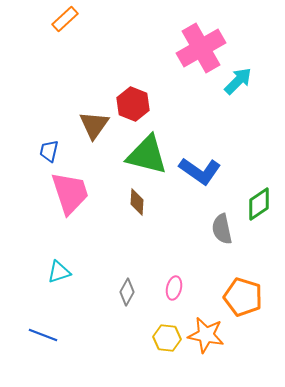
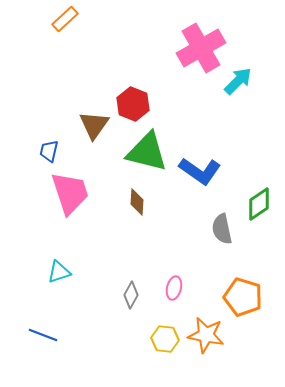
green triangle: moved 3 px up
gray diamond: moved 4 px right, 3 px down
yellow hexagon: moved 2 px left, 1 px down
